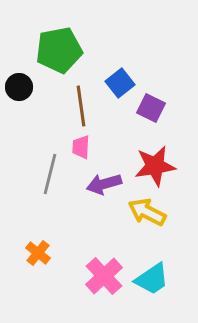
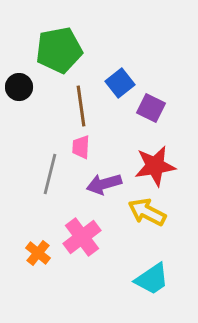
pink cross: moved 22 px left, 39 px up; rotated 6 degrees clockwise
